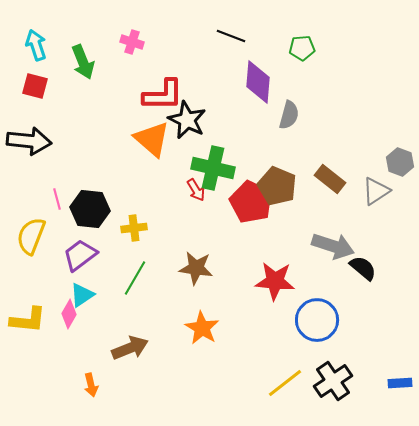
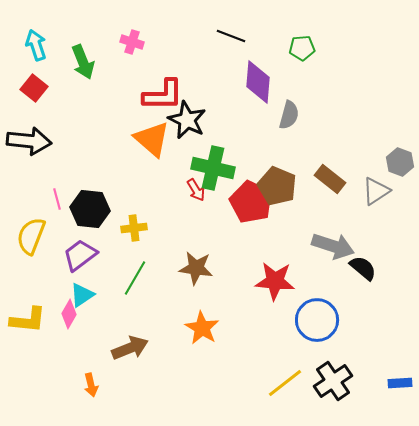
red square: moved 1 px left, 2 px down; rotated 24 degrees clockwise
